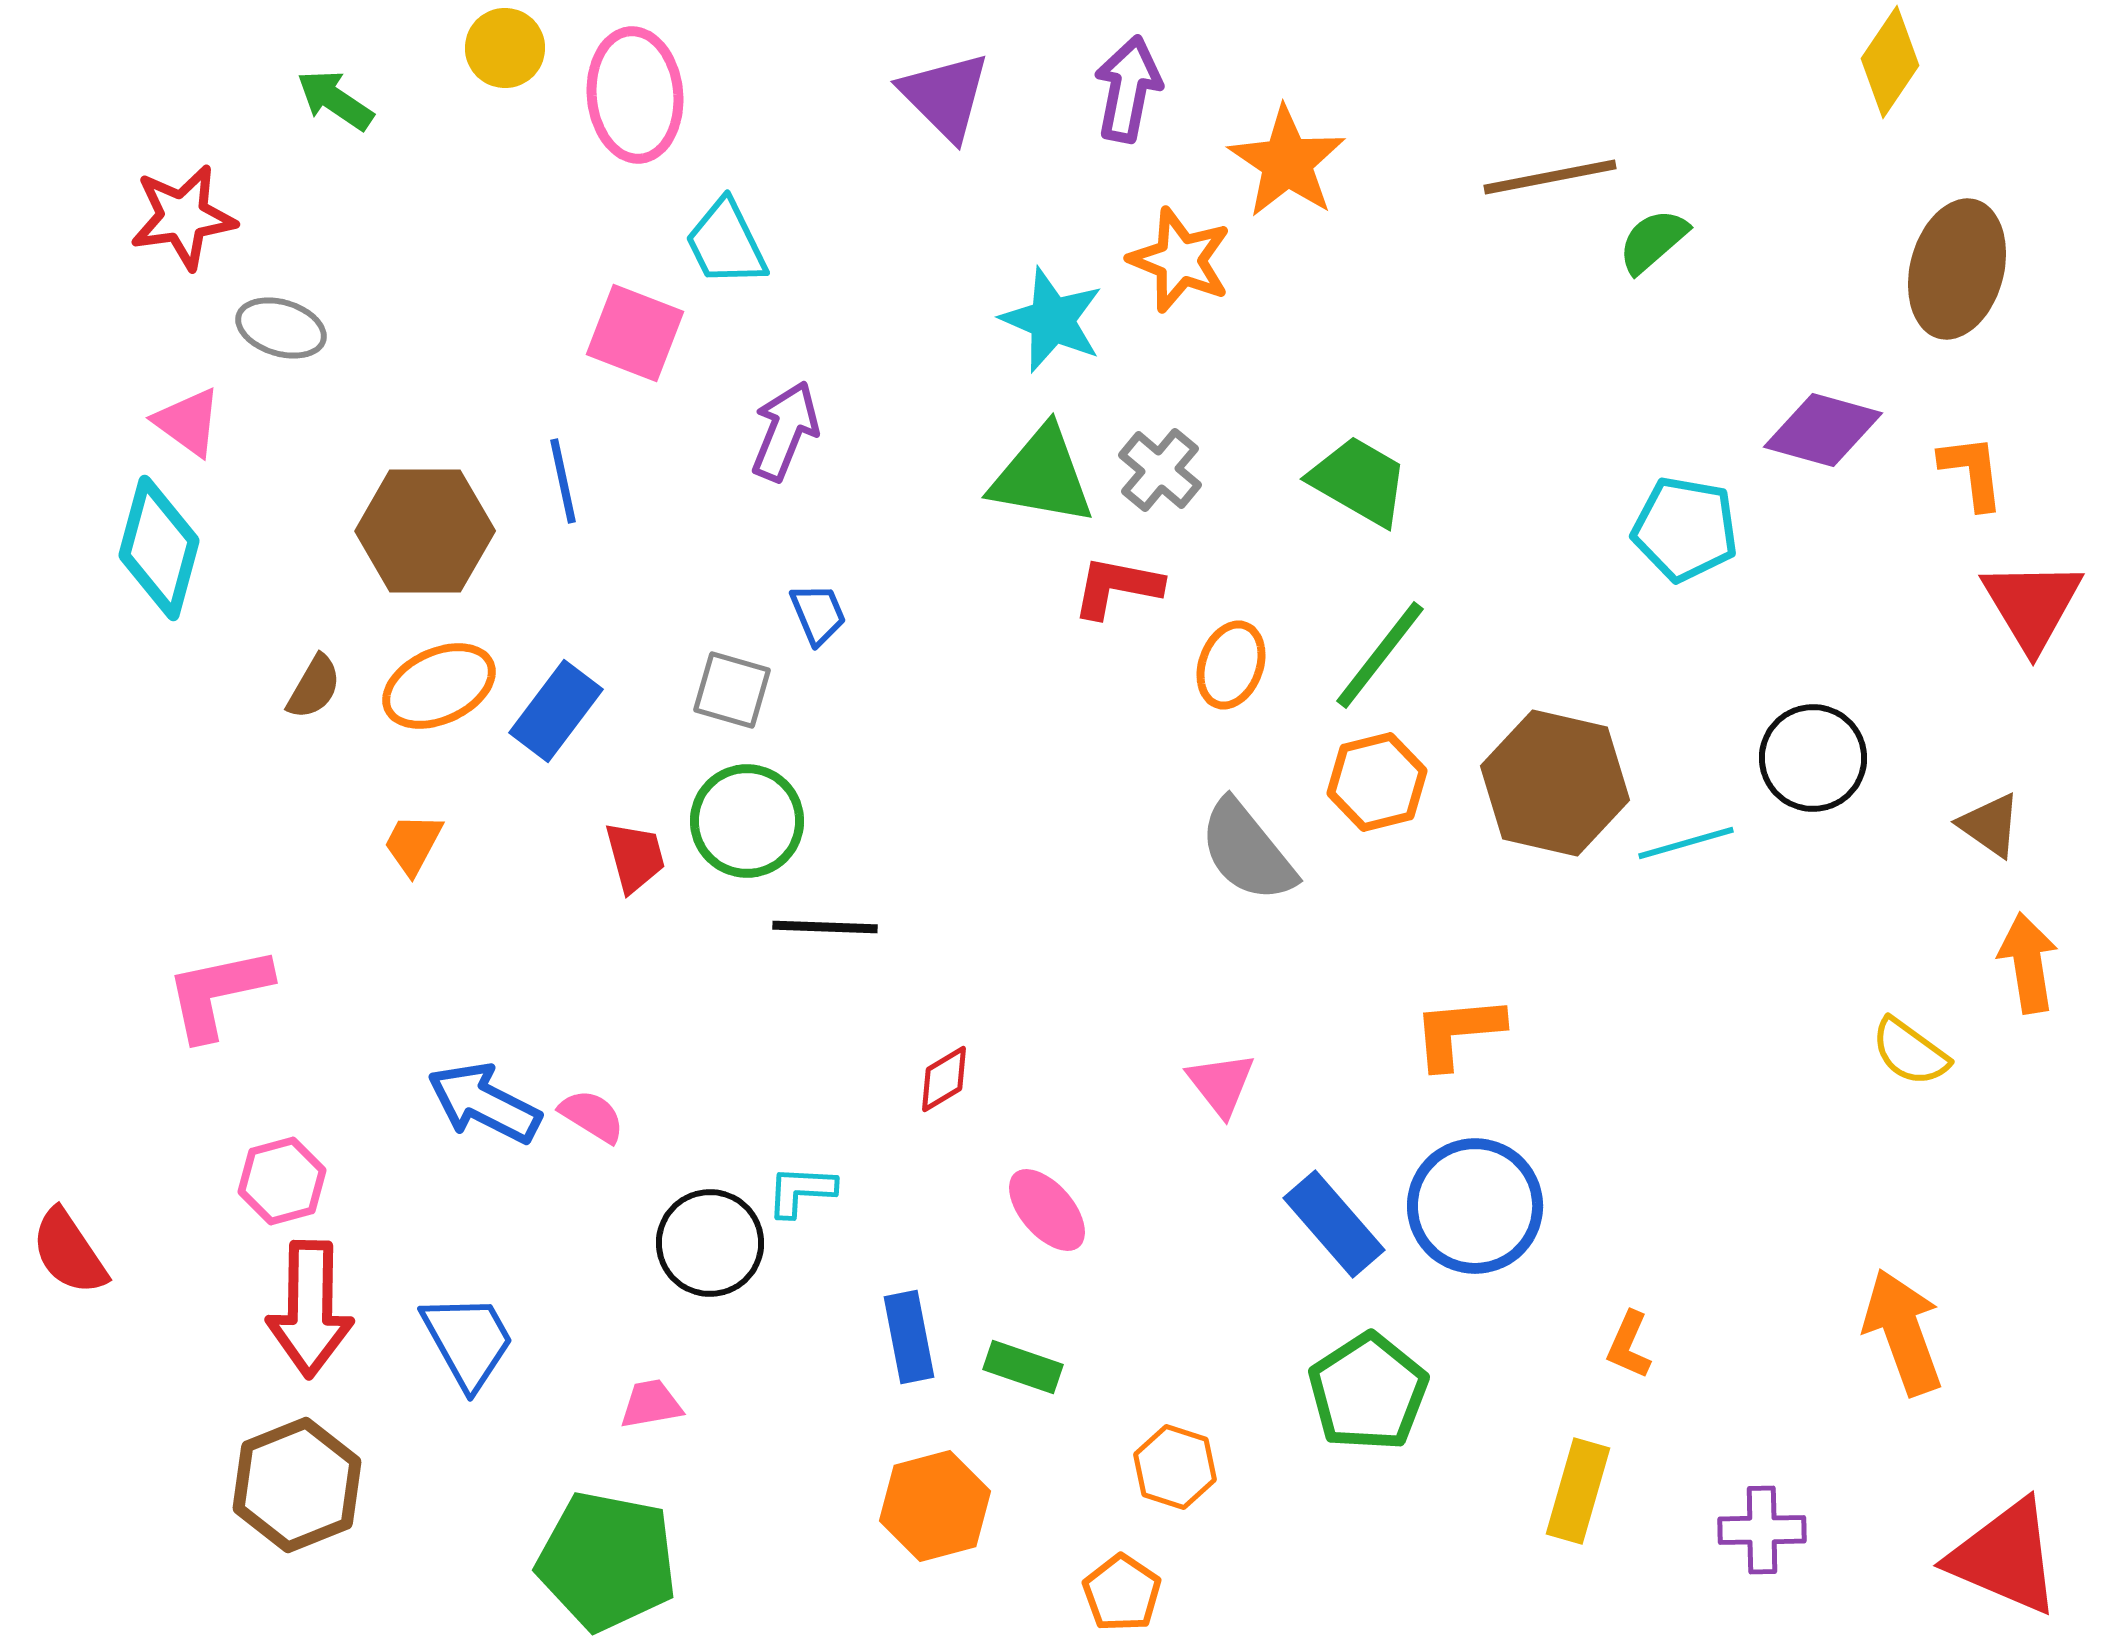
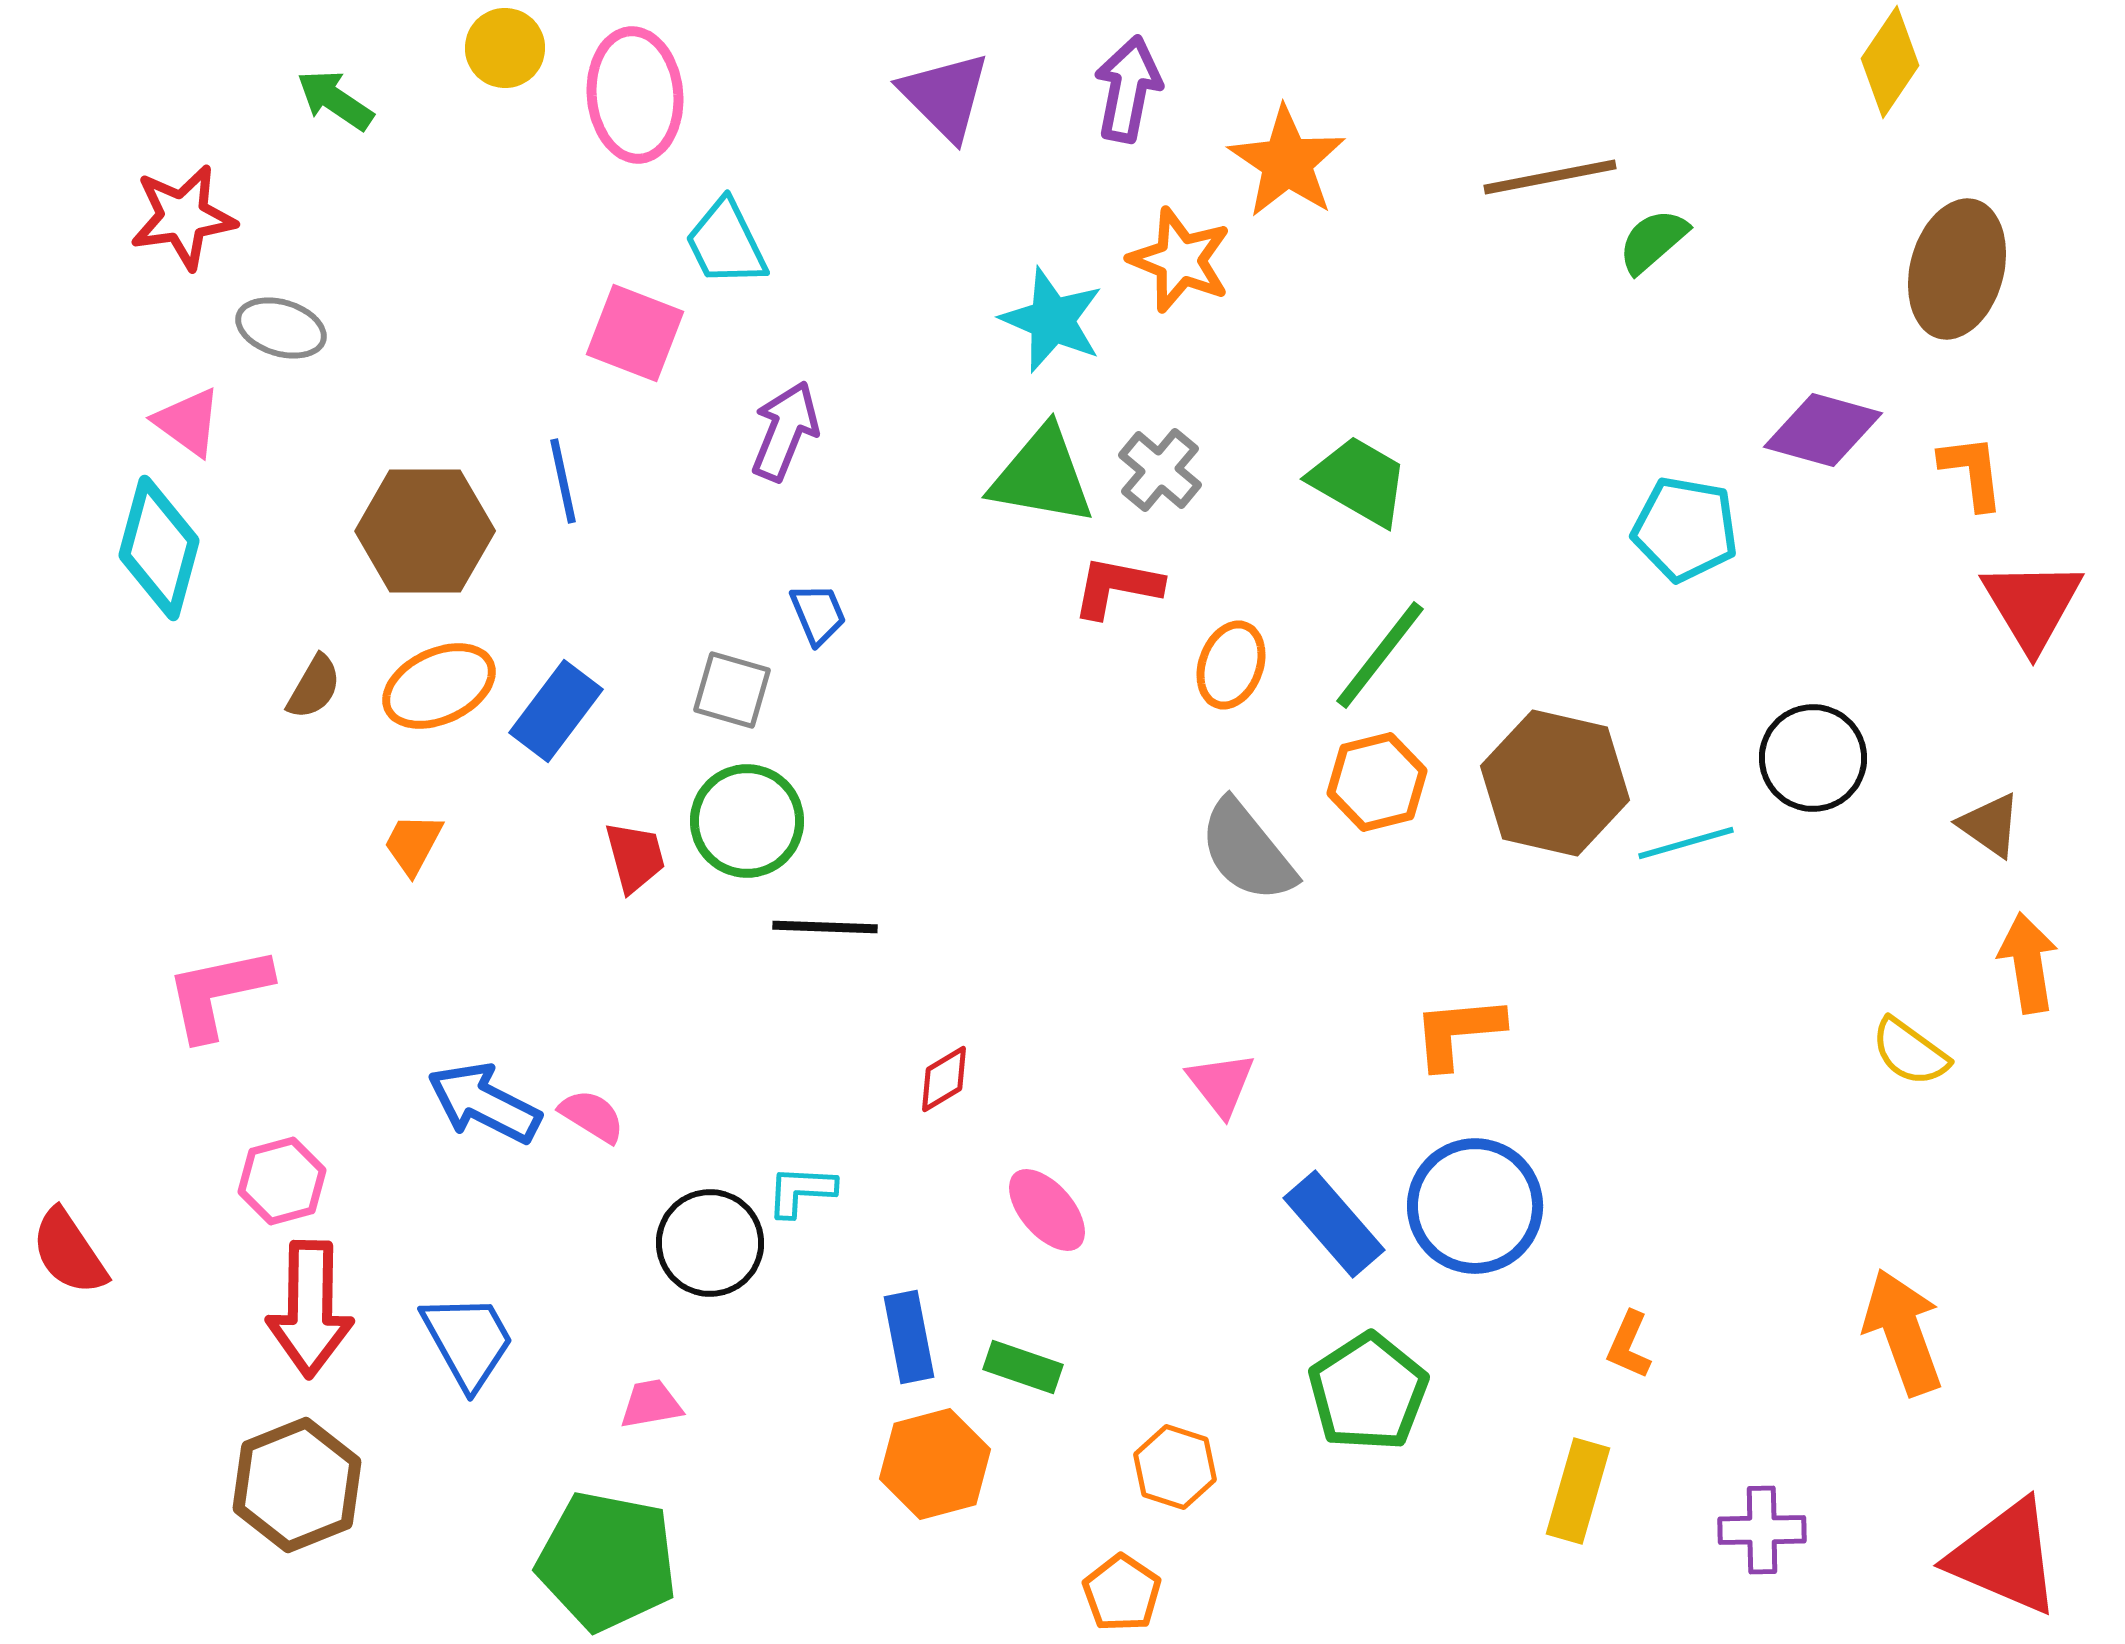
orange hexagon at (935, 1506): moved 42 px up
